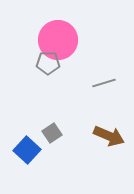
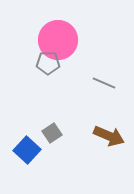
gray line: rotated 40 degrees clockwise
